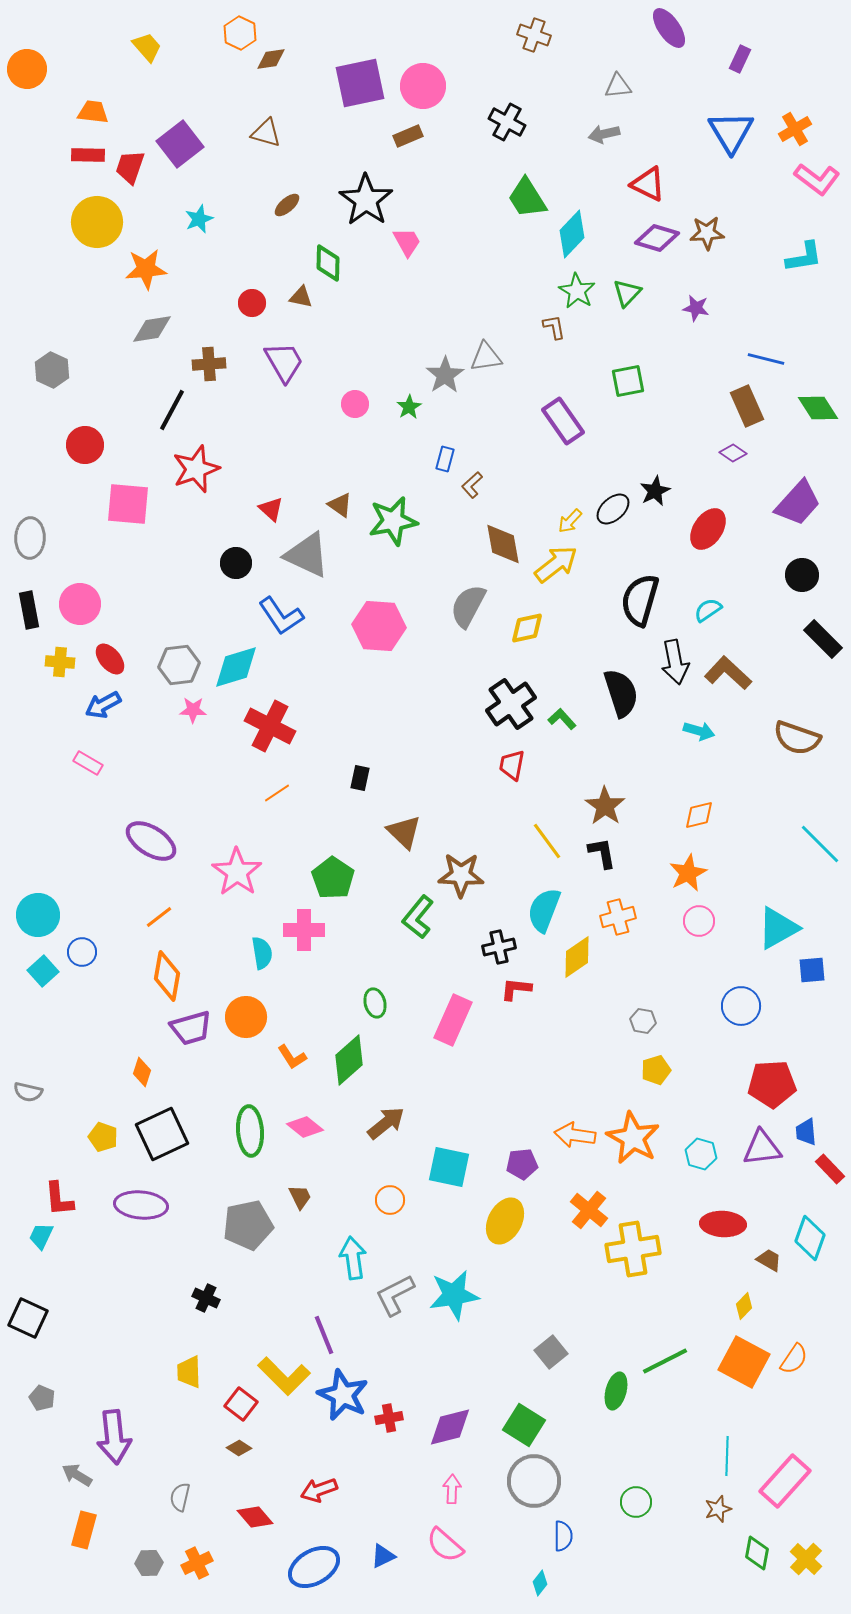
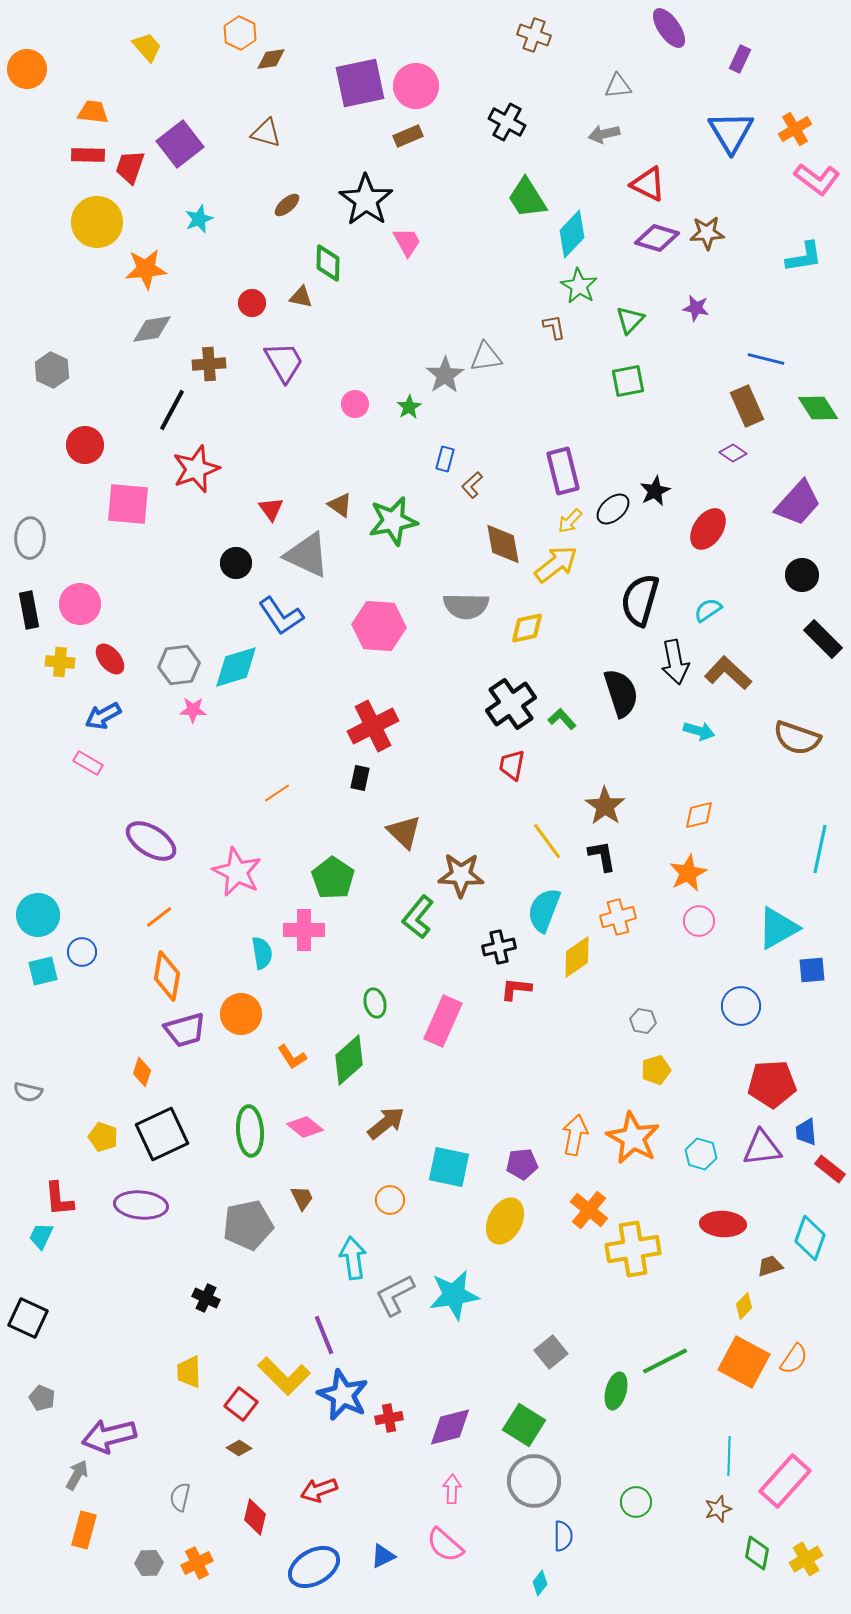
pink circle at (423, 86): moved 7 px left
green star at (577, 291): moved 2 px right, 5 px up
green triangle at (627, 293): moved 3 px right, 27 px down
purple rectangle at (563, 421): moved 50 px down; rotated 21 degrees clockwise
red triangle at (271, 509): rotated 12 degrees clockwise
gray semicircle at (468, 606): moved 2 px left; rotated 117 degrees counterclockwise
blue arrow at (103, 705): moved 11 px down
red cross at (270, 726): moved 103 px right; rotated 36 degrees clockwise
cyan line at (820, 844): moved 5 px down; rotated 57 degrees clockwise
black L-shape at (602, 853): moved 3 px down
pink star at (237, 872): rotated 9 degrees counterclockwise
cyan square at (43, 971): rotated 28 degrees clockwise
orange circle at (246, 1017): moved 5 px left, 3 px up
pink rectangle at (453, 1020): moved 10 px left, 1 px down
purple trapezoid at (191, 1028): moved 6 px left, 2 px down
orange arrow at (575, 1135): rotated 93 degrees clockwise
red rectangle at (830, 1169): rotated 8 degrees counterclockwise
brown trapezoid at (300, 1197): moved 2 px right, 1 px down
brown trapezoid at (769, 1260): moved 1 px right, 6 px down; rotated 48 degrees counterclockwise
purple arrow at (114, 1437): moved 5 px left, 1 px up; rotated 82 degrees clockwise
cyan line at (727, 1456): moved 2 px right
gray arrow at (77, 1475): rotated 88 degrees clockwise
red diamond at (255, 1517): rotated 54 degrees clockwise
yellow cross at (806, 1559): rotated 16 degrees clockwise
